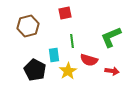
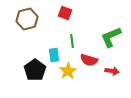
red square: rotated 32 degrees clockwise
brown hexagon: moved 1 px left, 7 px up
black pentagon: rotated 10 degrees clockwise
